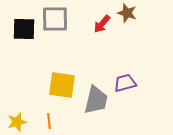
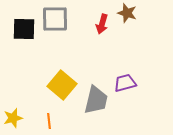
red arrow: rotated 24 degrees counterclockwise
yellow square: rotated 32 degrees clockwise
yellow star: moved 4 px left, 4 px up
